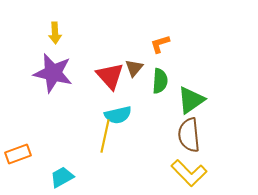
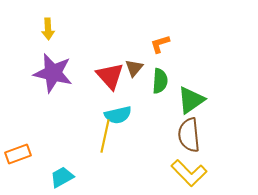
yellow arrow: moved 7 px left, 4 px up
